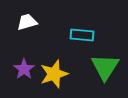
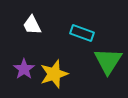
white trapezoid: moved 5 px right, 3 px down; rotated 100 degrees counterclockwise
cyan rectangle: moved 2 px up; rotated 15 degrees clockwise
green triangle: moved 3 px right, 6 px up
